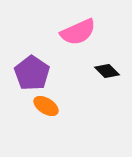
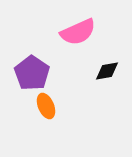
black diamond: rotated 55 degrees counterclockwise
orange ellipse: rotated 35 degrees clockwise
